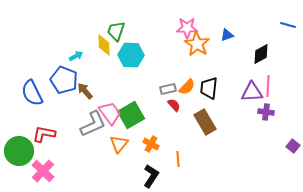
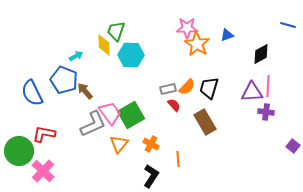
black trapezoid: rotated 10 degrees clockwise
